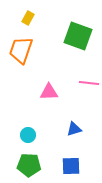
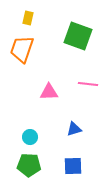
yellow rectangle: rotated 16 degrees counterclockwise
orange trapezoid: moved 1 px right, 1 px up
pink line: moved 1 px left, 1 px down
cyan circle: moved 2 px right, 2 px down
blue square: moved 2 px right
